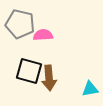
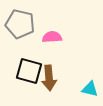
pink semicircle: moved 9 px right, 2 px down
cyan triangle: rotated 24 degrees clockwise
